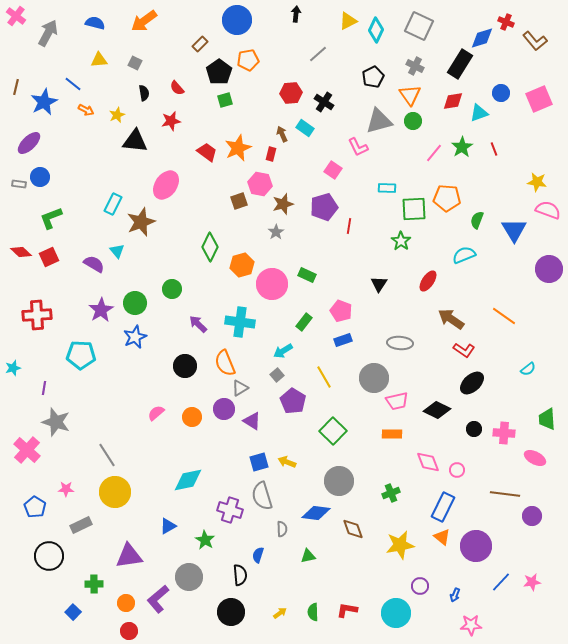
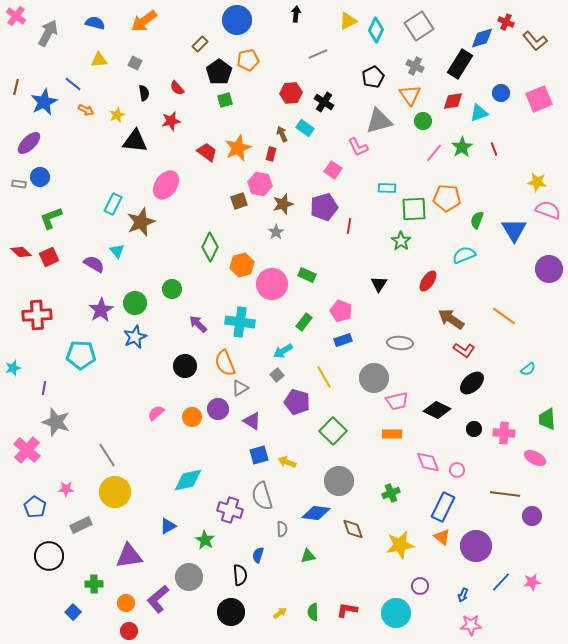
gray square at (419, 26): rotated 32 degrees clockwise
gray line at (318, 54): rotated 18 degrees clockwise
green circle at (413, 121): moved 10 px right
purple pentagon at (293, 401): moved 4 px right, 1 px down; rotated 15 degrees counterclockwise
purple circle at (224, 409): moved 6 px left
blue square at (259, 462): moved 7 px up
blue arrow at (455, 595): moved 8 px right
